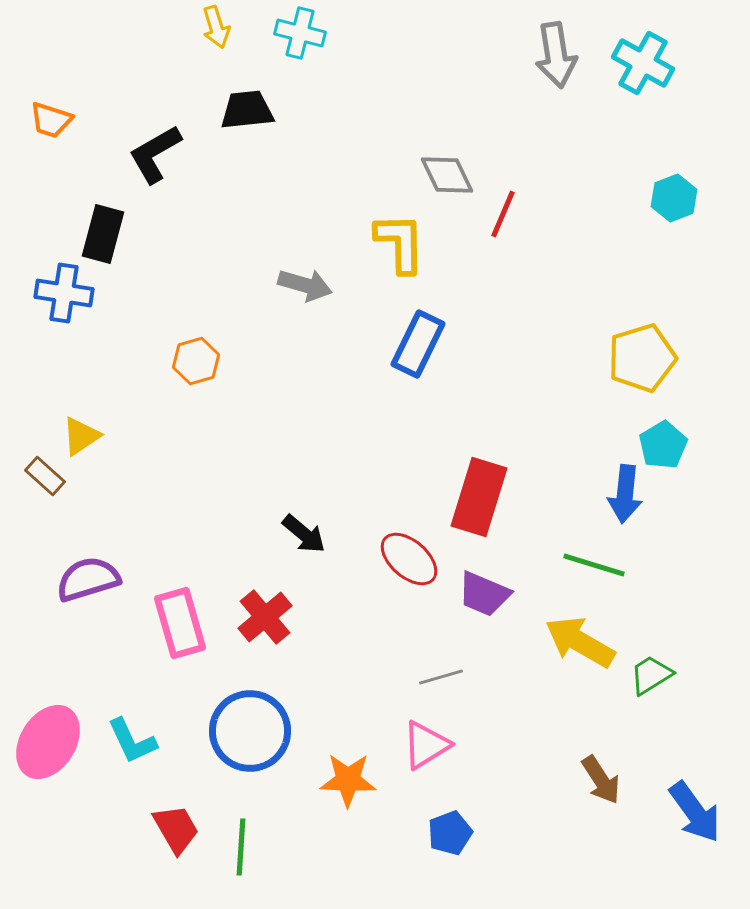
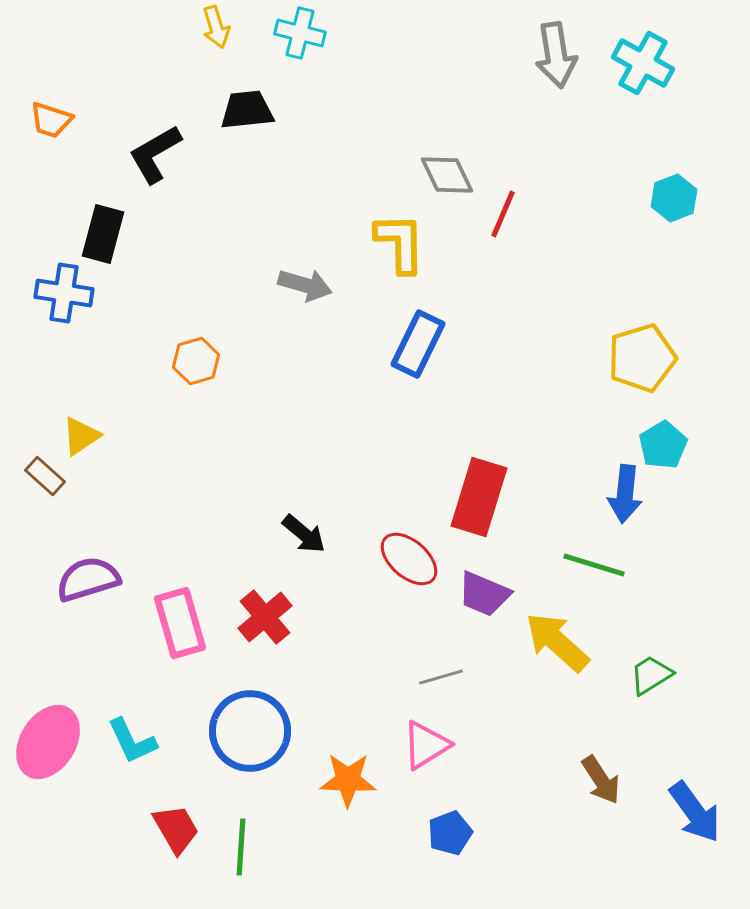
yellow arrow at (580, 642): moved 23 px left; rotated 12 degrees clockwise
